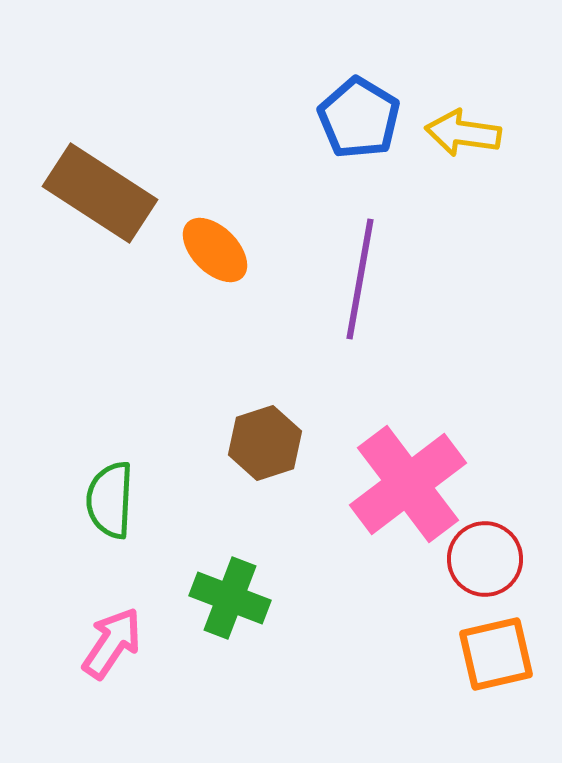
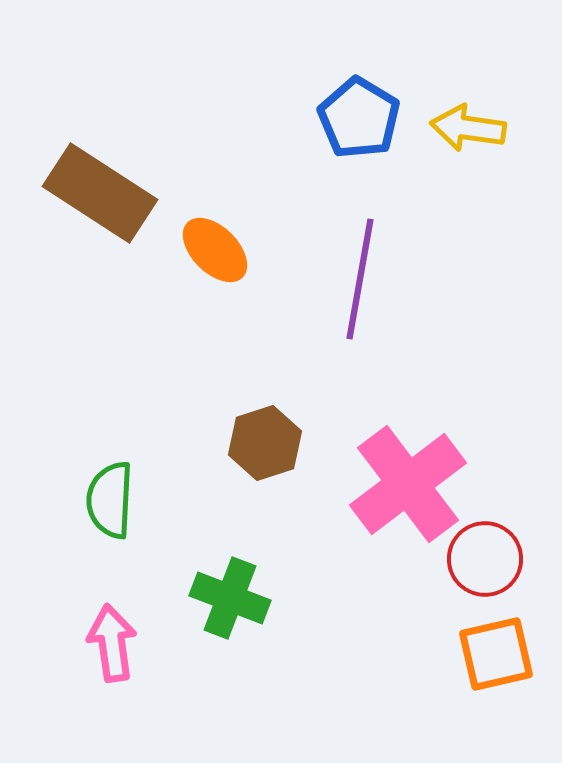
yellow arrow: moved 5 px right, 5 px up
pink arrow: rotated 42 degrees counterclockwise
